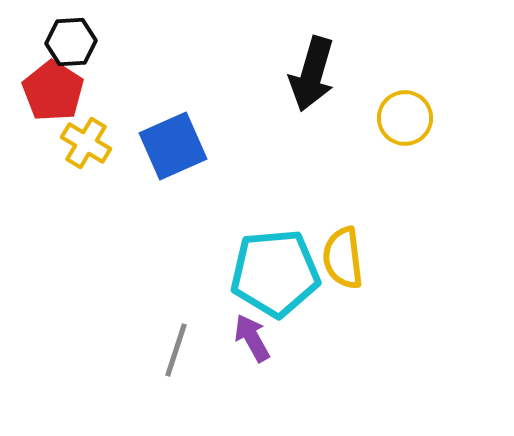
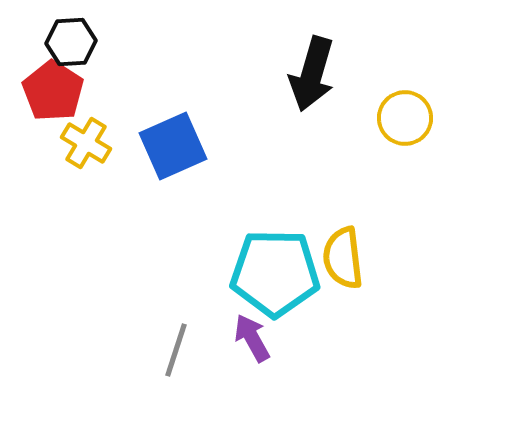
cyan pentagon: rotated 6 degrees clockwise
